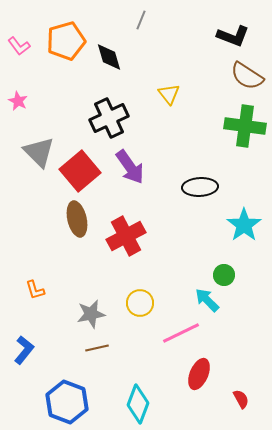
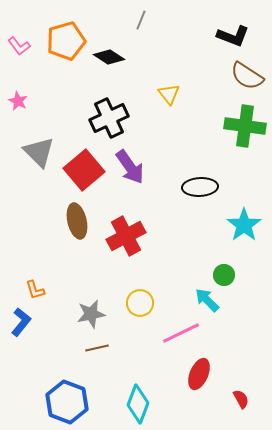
black diamond: rotated 40 degrees counterclockwise
red square: moved 4 px right, 1 px up
brown ellipse: moved 2 px down
blue L-shape: moved 3 px left, 28 px up
